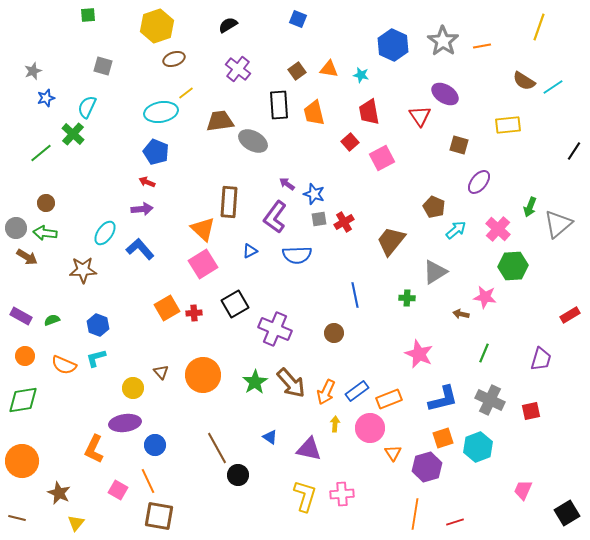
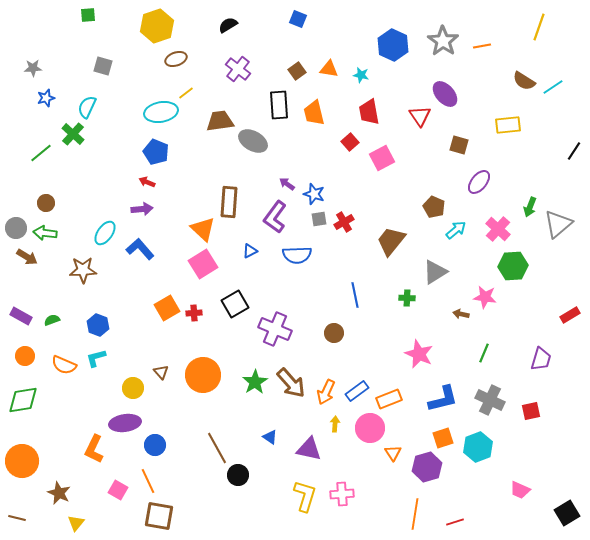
brown ellipse at (174, 59): moved 2 px right
gray star at (33, 71): moved 3 px up; rotated 18 degrees clockwise
purple ellipse at (445, 94): rotated 16 degrees clockwise
pink trapezoid at (523, 490): moved 3 px left; rotated 90 degrees counterclockwise
